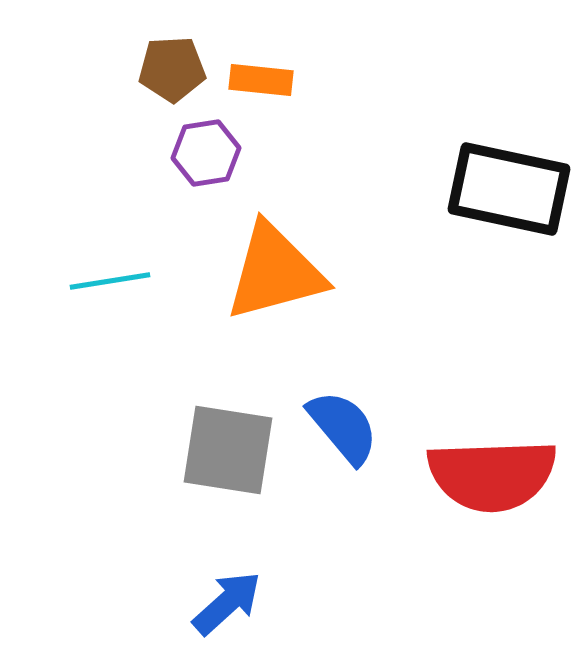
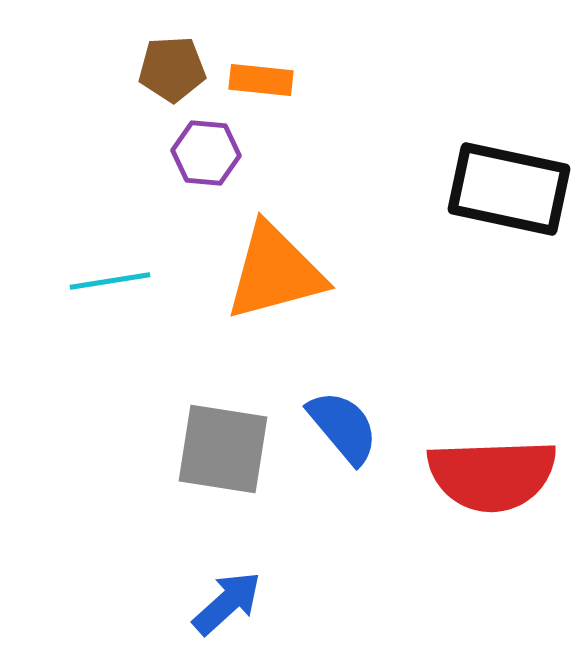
purple hexagon: rotated 14 degrees clockwise
gray square: moved 5 px left, 1 px up
